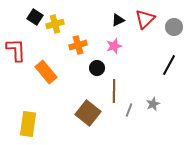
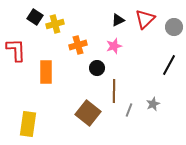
orange rectangle: rotated 40 degrees clockwise
